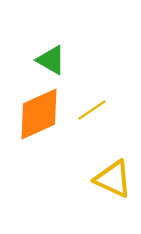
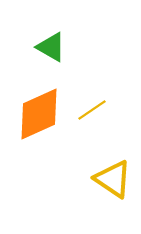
green triangle: moved 13 px up
yellow triangle: rotated 9 degrees clockwise
